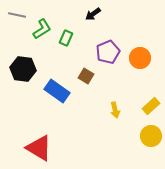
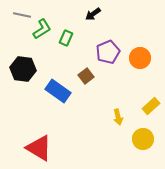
gray line: moved 5 px right
brown square: rotated 21 degrees clockwise
blue rectangle: moved 1 px right
yellow arrow: moved 3 px right, 7 px down
yellow circle: moved 8 px left, 3 px down
